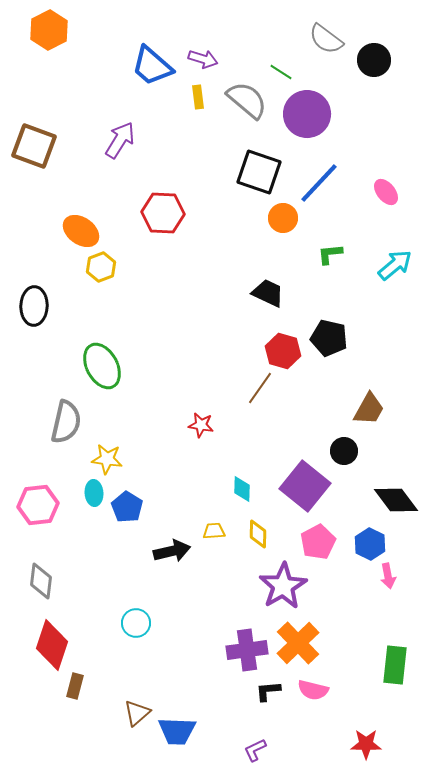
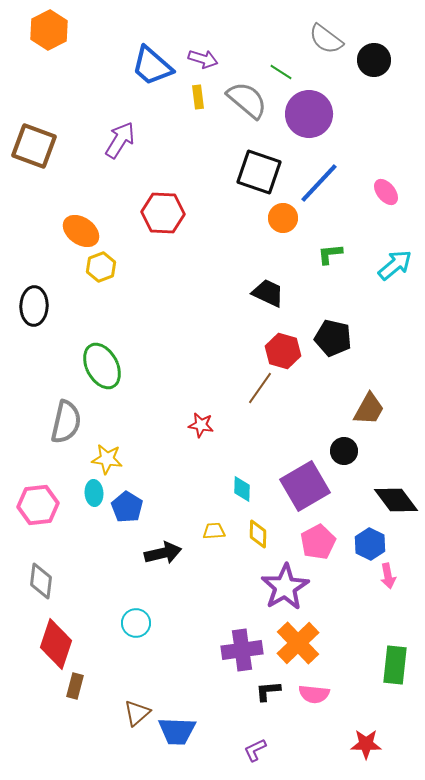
purple circle at (307, 114): moved 2 px right
black pentagon at (329, 338): moved 4 px right
purple square at (305, 486): rotated 21 degrees clockwise
black arrow at (172, 551): moved 9 px left, 2 px down
purple star at (283, 586): moved 2 px right, 1 px down
red diamond at (52, 645): moved 4 px right, 1 px up
purple cross at (247, 650): moved 5 px left
pink semicircle at (313, 690): moved 1 px right, 4 px down; rotated 8 degrees counterclockwise
